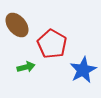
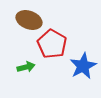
brown ellipse: moved 12 px right, 5 px up; rotated 30 degrees counterclockwise
blue star: moved 4 px up
